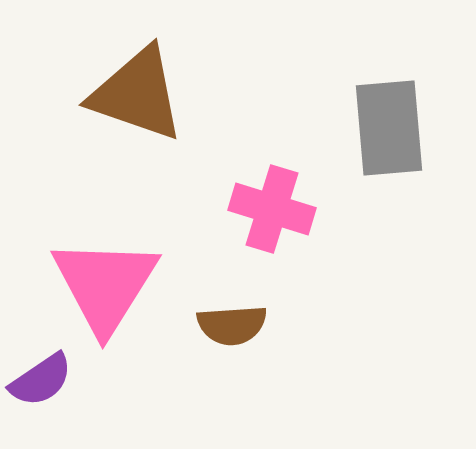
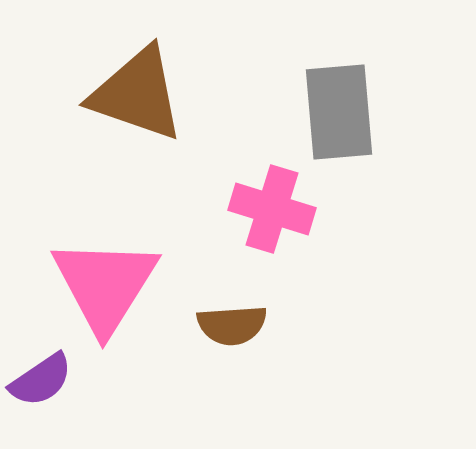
gray rectangle: moved 50 px left, 16 px up
